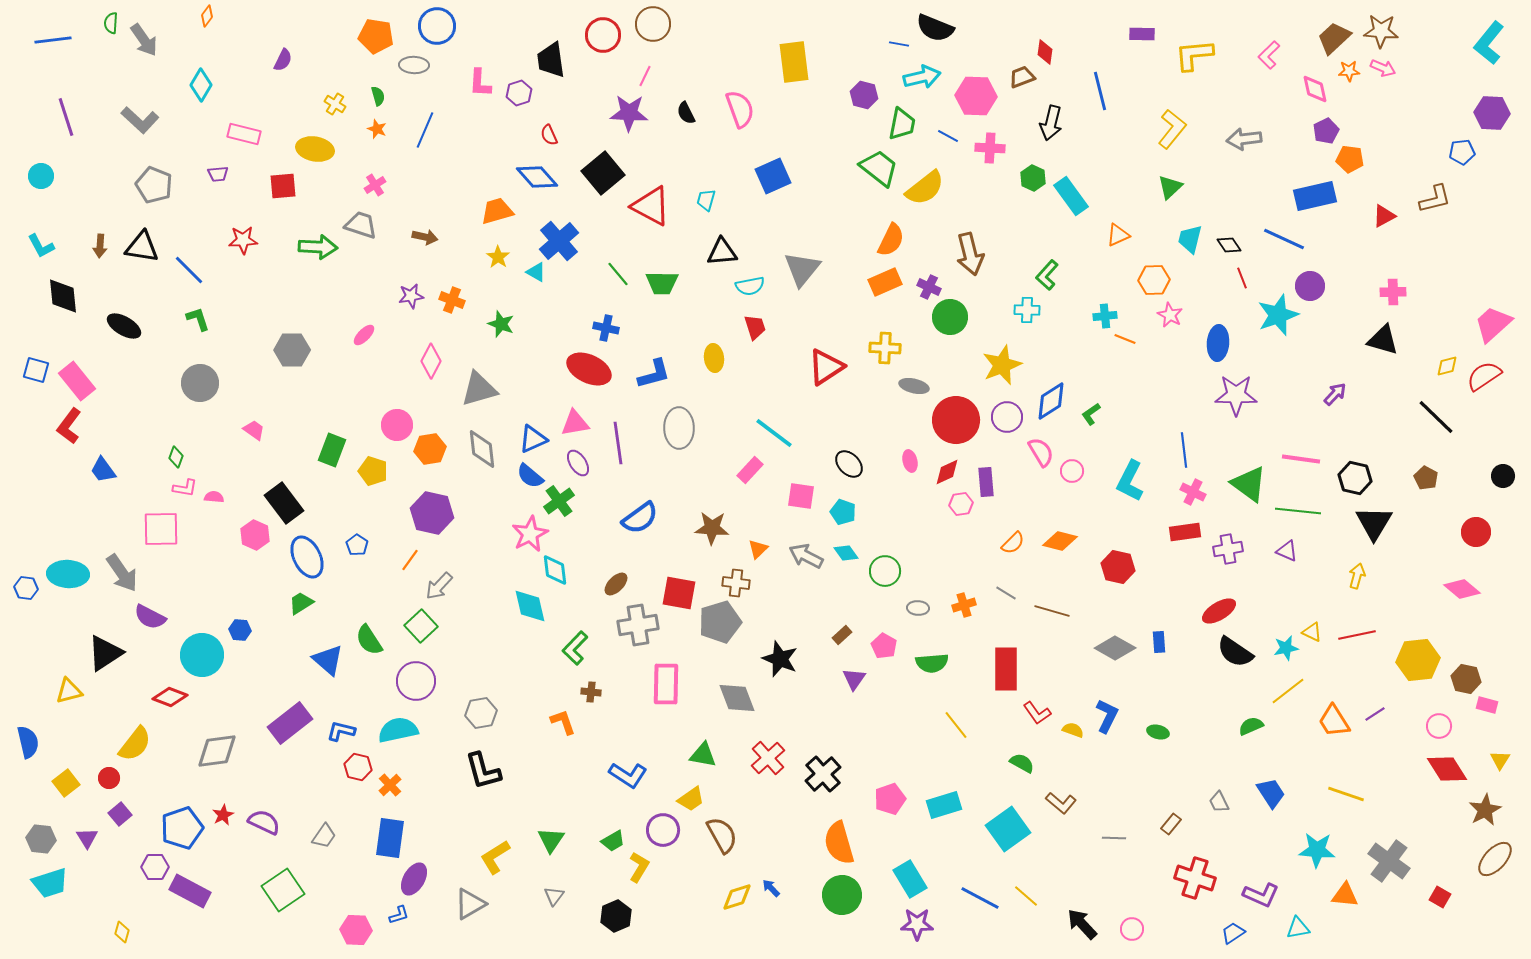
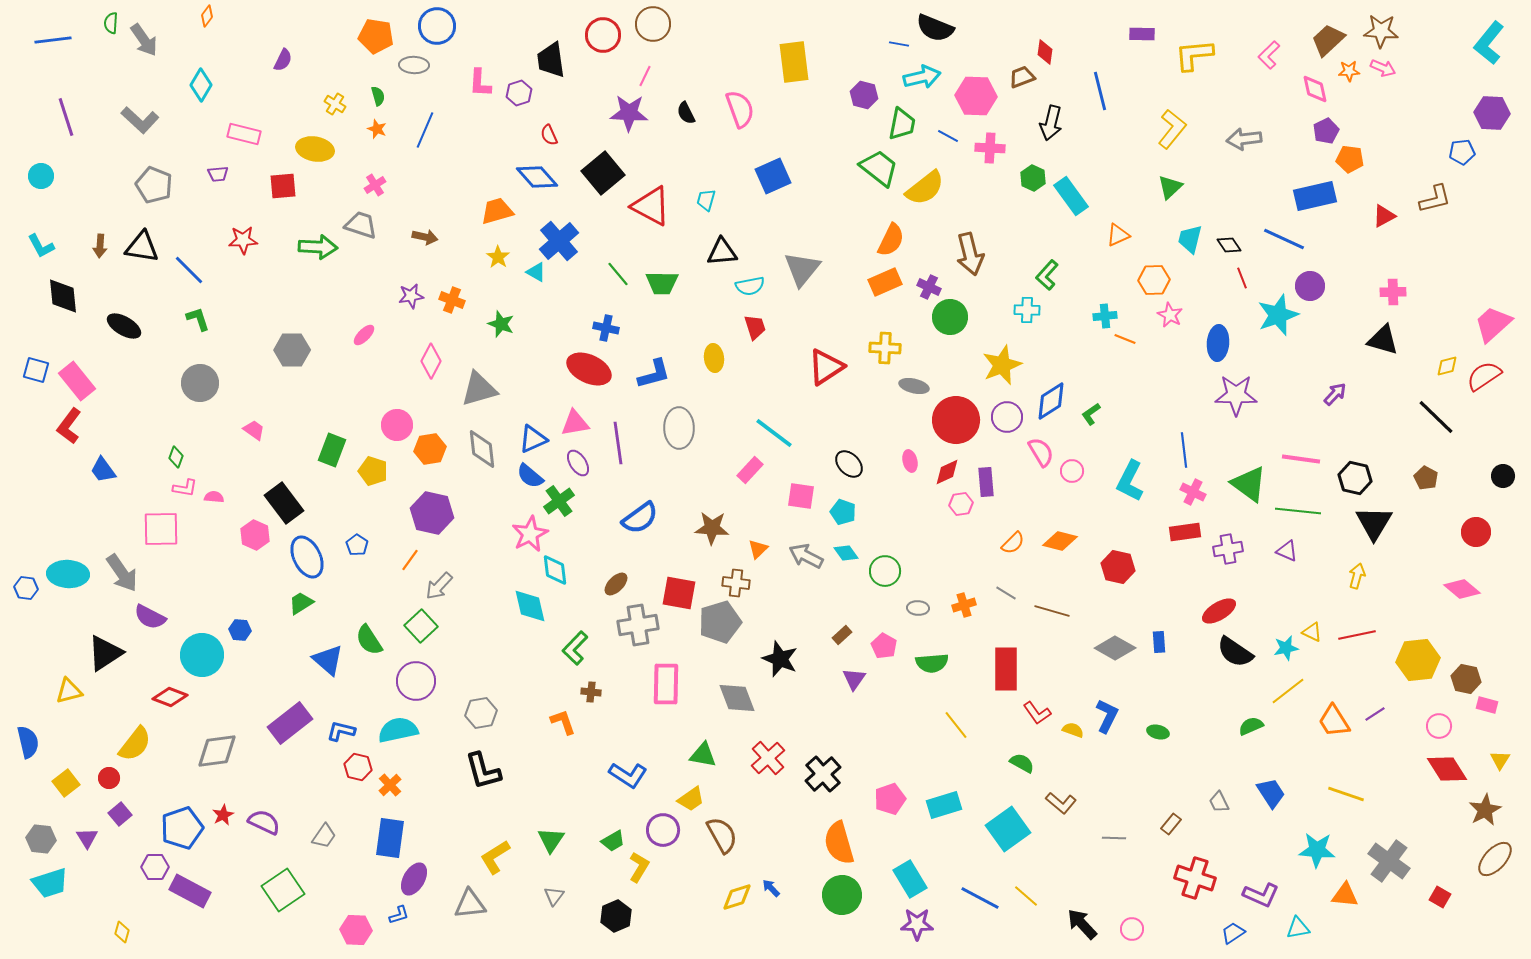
brown trapezoid at (1334, 38): moved 6 px left, 2 px down
gray triangle at (470, 904): rotated 24 degrees clockwise
